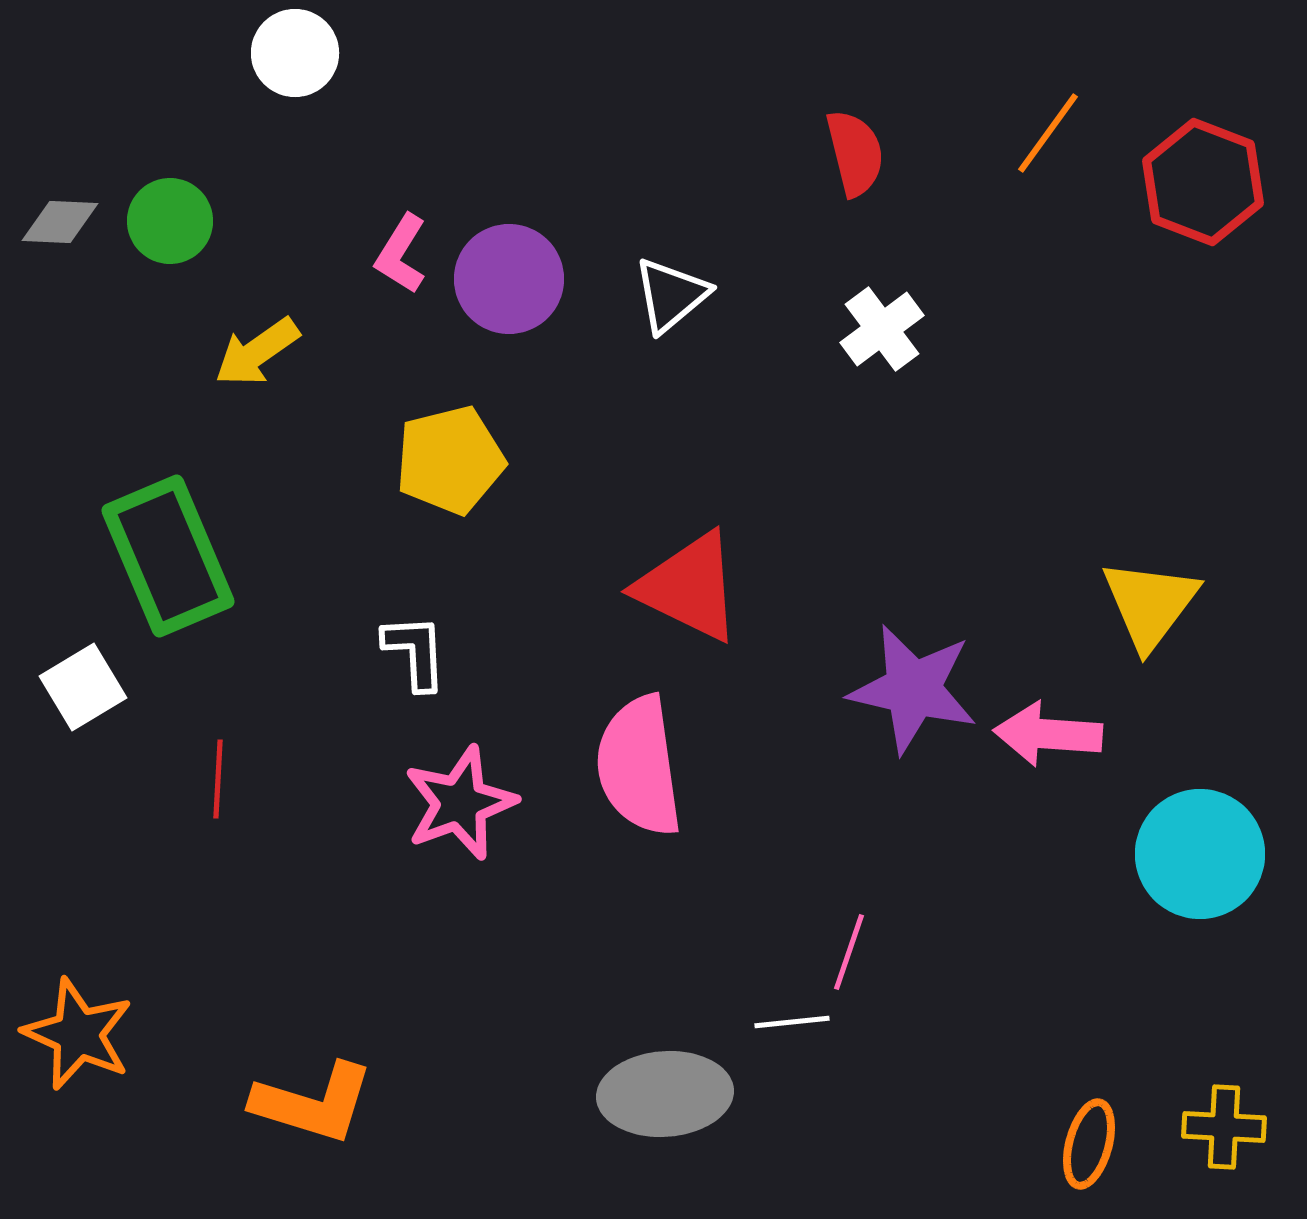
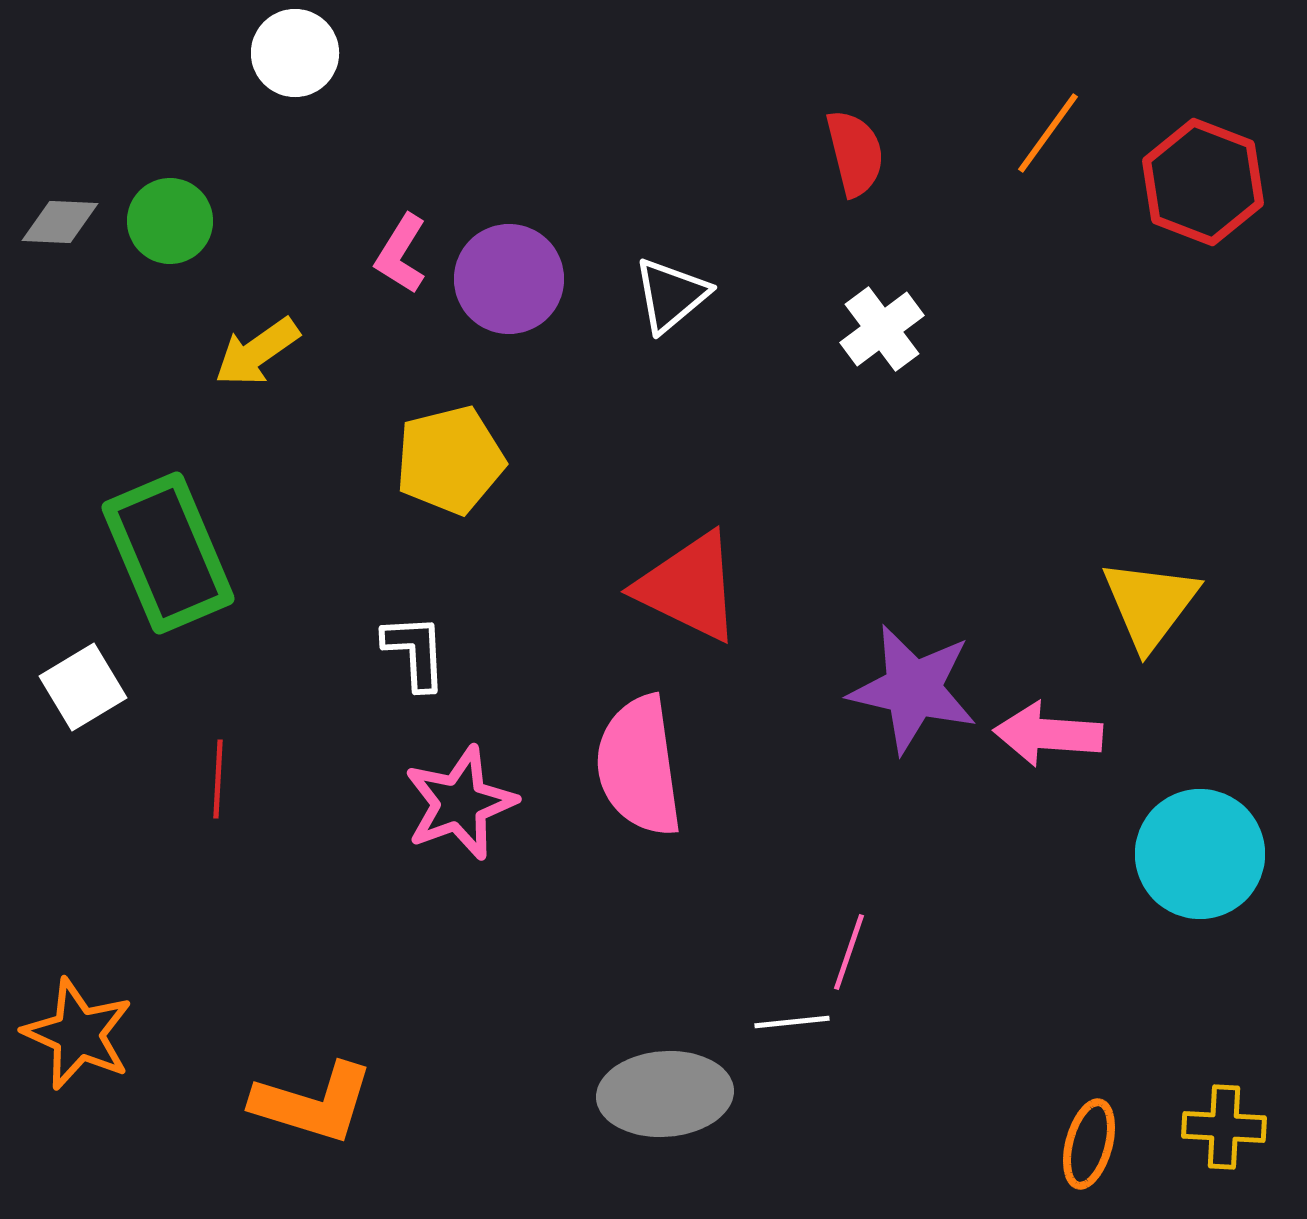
green rectangle: moved 3 px up
